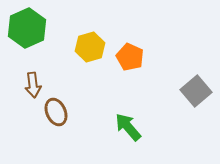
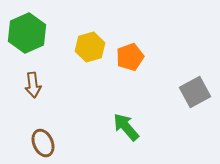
green hexagon: moved 5 px down
orange pentagon: rotated 28 degrees clockwise
gray square: moved 1 px left, 1 px down; rotated 12 degrees clockwise
brown ellipse: moved 13 px left, 31 px down
green arrow: moved 2 px left
